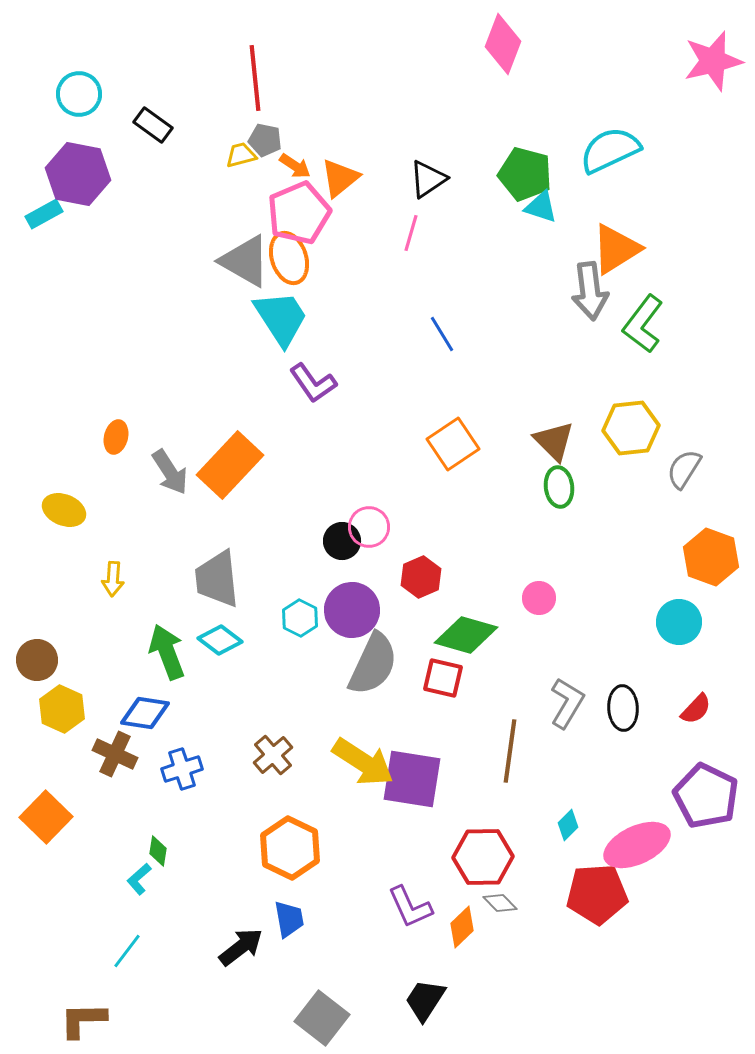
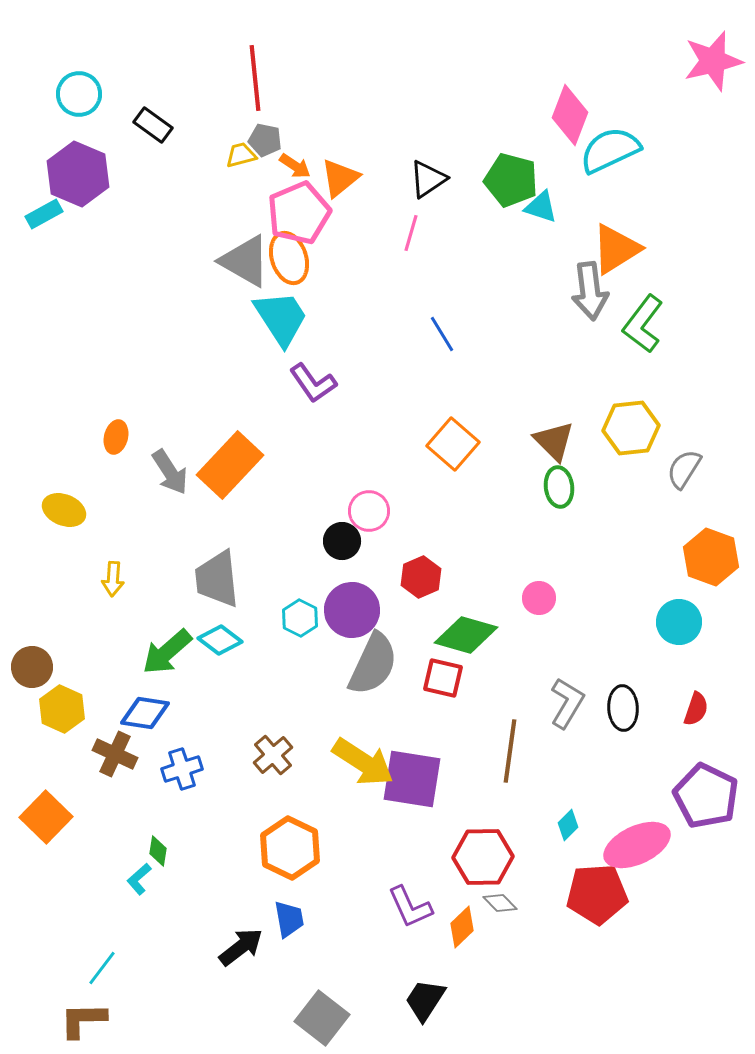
pink diamond at (503, 44): moved 67 px right, 71 px down
purple hexagon at (78, 174): rotated 12 degrees clockwise
green pentagon at (525, 174): moved 14 px left, 6 px down
orange square at (453, 444): rotated 15 degrees counterclockwise
pink circle at (369, 527): moved 16 px up
green arrow at (167, 652): rotated 110 degrees counterclockwise
brown circle at (37, 660): moved 5 px left, 7 px down
red semicircle at (696, 709): rotated 24 degrees counterclockwise
cyan line at (127, 951): moved 25 px left, 17 px down
